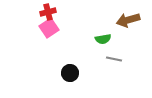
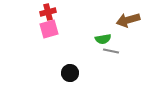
pink square: moved 1 px down; rotated 18 degrees clockwise
gray line: moved 3 px left, 8 px up
